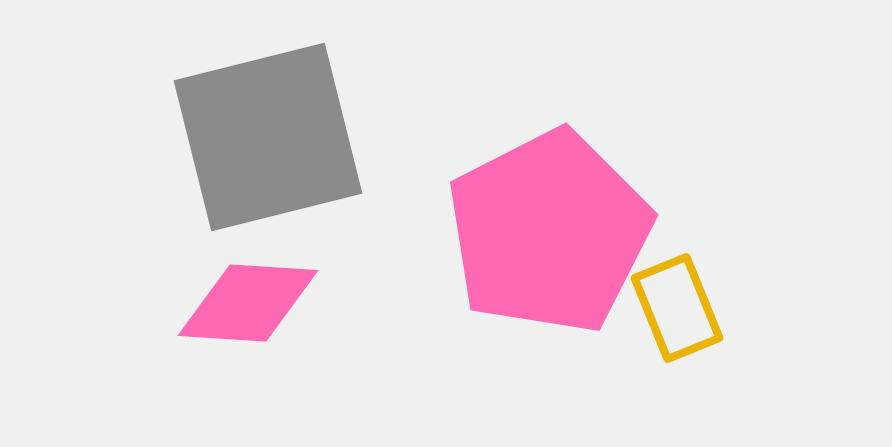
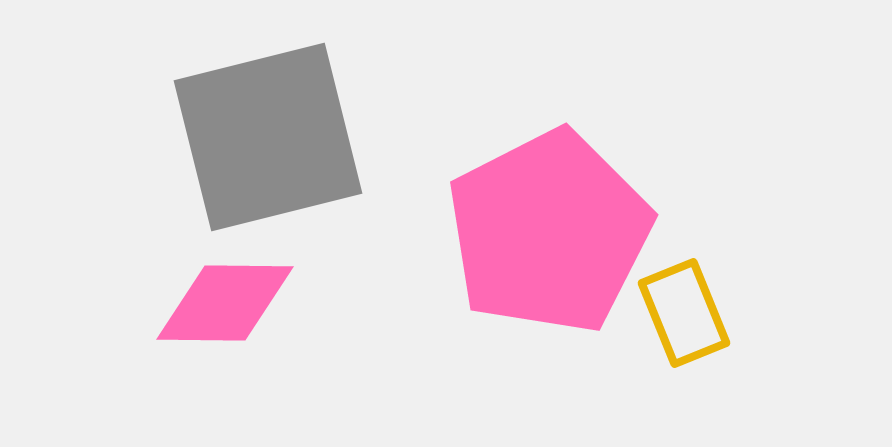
pink diamond: moved 23 px left; rotated 3 degrees counterclockwise
yellow rectangle: moved 7 px right, 5 px down
